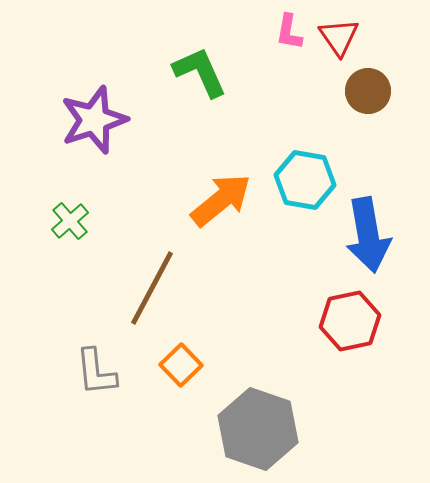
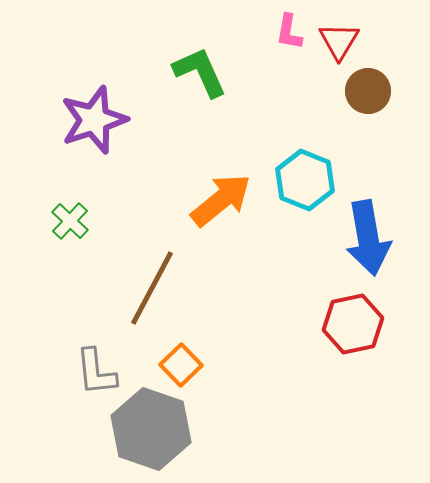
red triangle: moved 4 px down; rotated 6 degrees clockwise
cyan hexagon: rotated 12 degrees clockwise
green cross: rotated 6 degrees counterclockwise
blue arrow: moved 3 px down
red hexagon: moved 3 px right, 3 px down
gray hexagon: moved 107 px left
